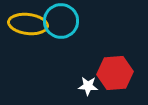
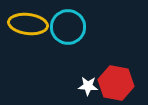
cyan circle: moved 7 px right, 6 px down
red hexagon: moved 1 px right, 10 px down; rotated 16 degrees clockwise
